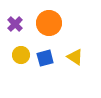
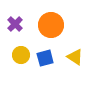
orange circle: moved 2 px right, 2 px down
